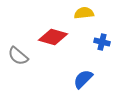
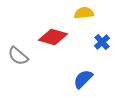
blue cross: rotated 35 degrees clockwise
